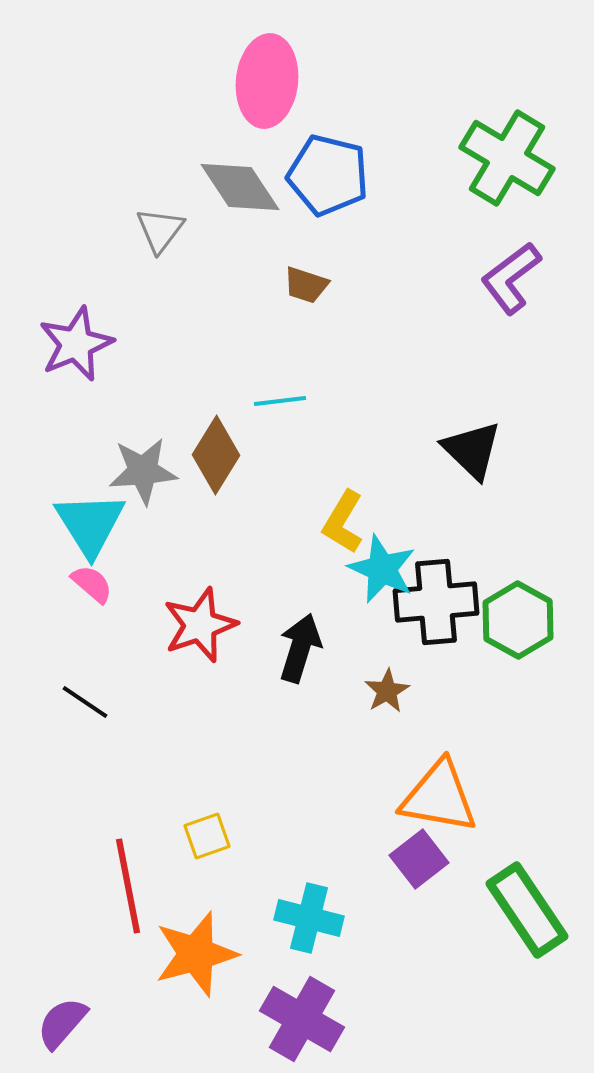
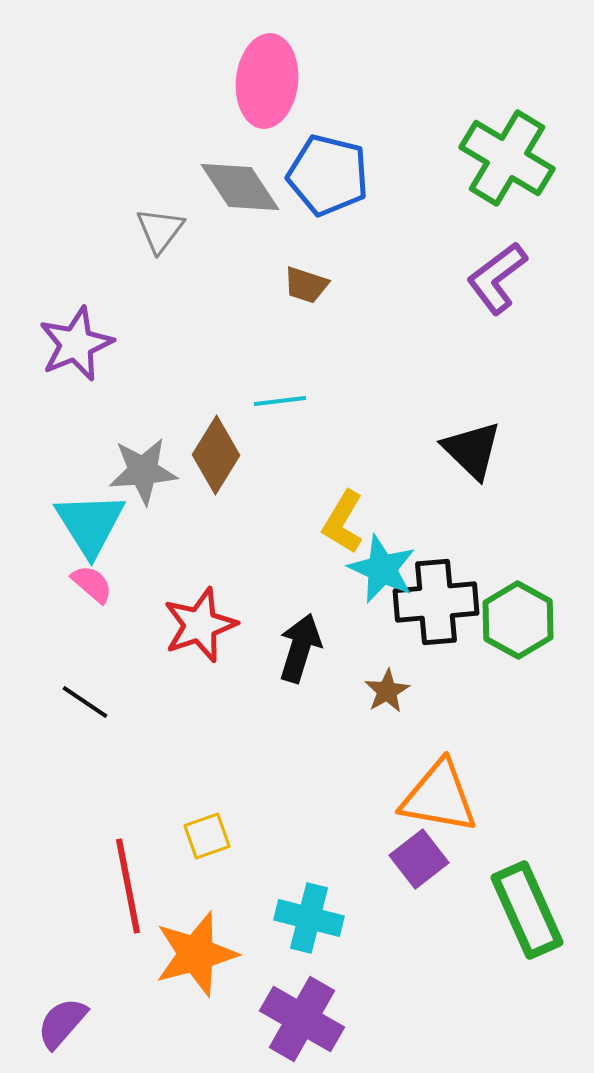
purple L-shape: moved 14 px left
green rectangle: rotated 10 degrees clockwise
